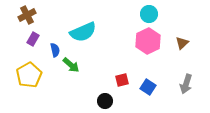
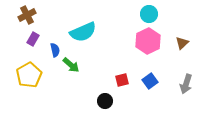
blue square: moved 2 px right, 6 px up; rotated 21 degrees clockwise
